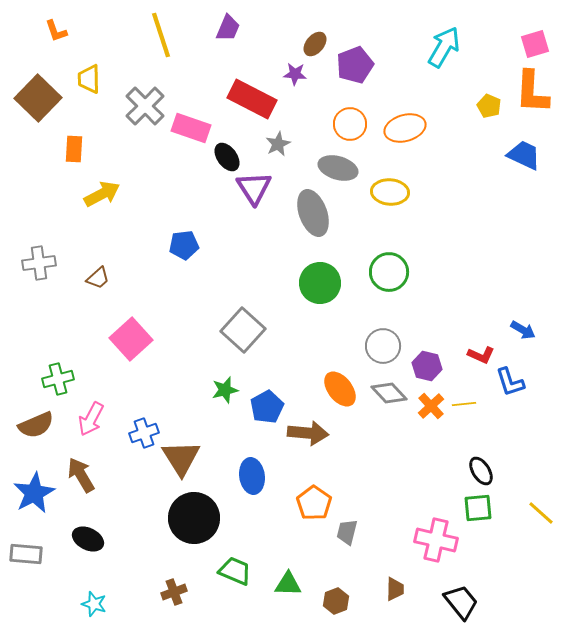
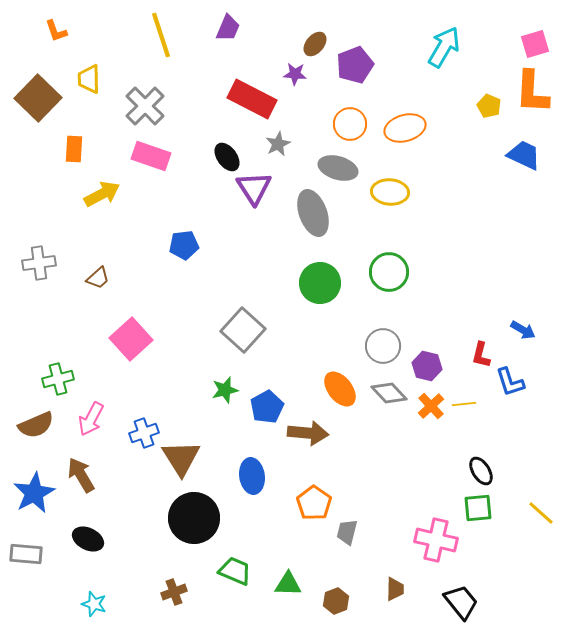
pink rectangle at (191, 128): moved 40 px left, 28 px down
red L-shape at (481, 355): rotated 80 degrees clockwise
